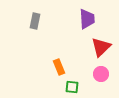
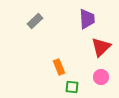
gray rectangle: rotated 35 degrees clockwise
pink circle: moved 3 px down
